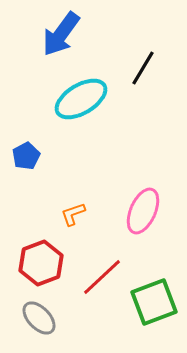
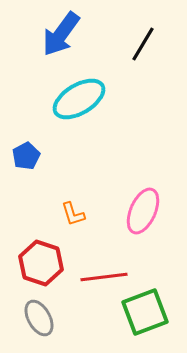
black line: moved 24 px up
cyan ellipse: moved 2 px left
orange L-shape: rotated 88 degrees counterclockwise
red hexagon: rotated 21 degrees counterclockwise
red line: moved 2 px right; rotated 36 degrees clockwise
green square: moved 9 px left, 10 px down
gray ellipse: rotated 15 degrees clockwise
